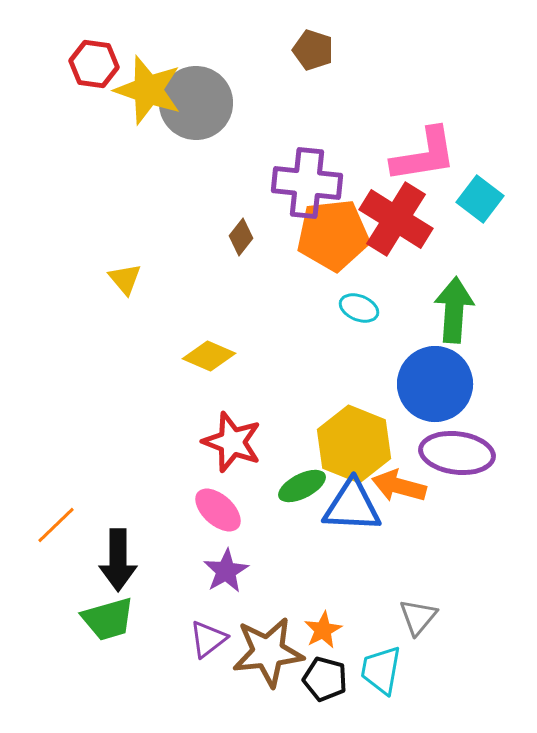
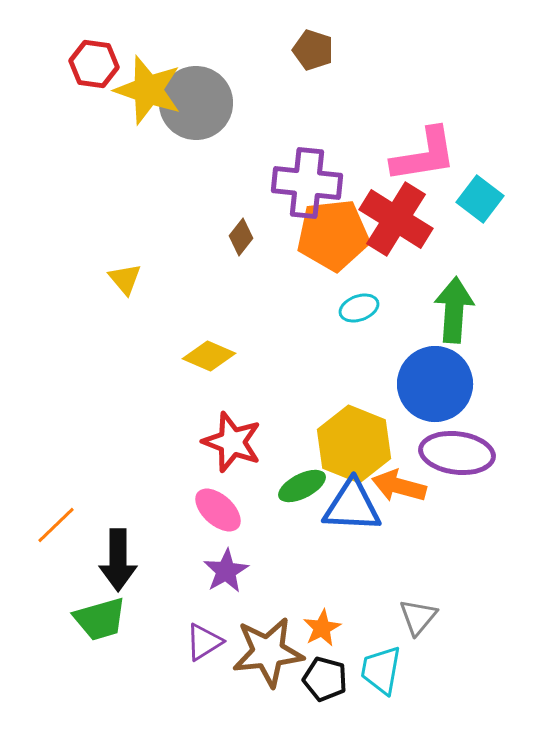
cyan ellipse: rotated 42 degrees counterclockwise
green trapezoid: moved 8 px left
orange star: moved 1 px left, 2 px up
purple triangle: moved 4 px left, 3 px down; rotated 6 degrees clockwise
